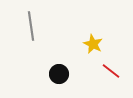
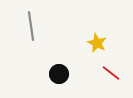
yellow star: moved 4 px right, 1 px up
red line: moved 2 px down
